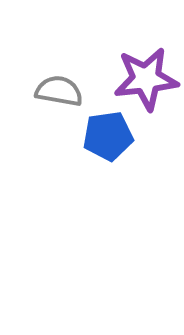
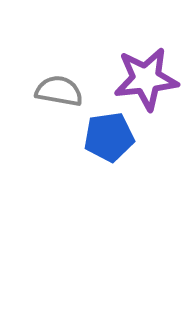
blue pentagon: moved 1 px right, 1 px down
